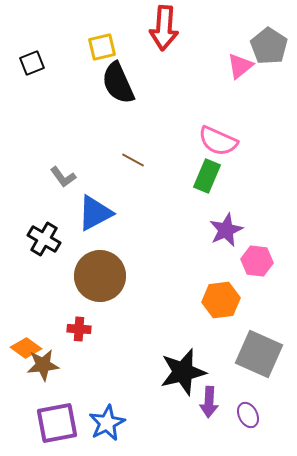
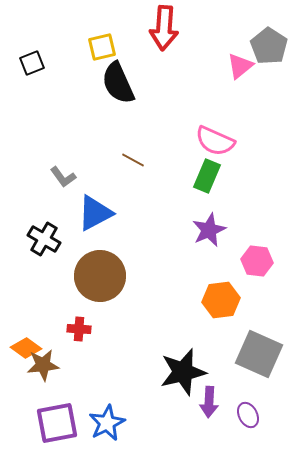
pink semicircle: moved 3 px left
purple star: moved 17 px left
